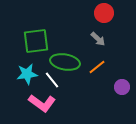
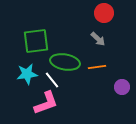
orange line: rotated 30 degrees clockwise
pink L-shape: moved 4 px right; rotated 56 degrees counterclockwise
